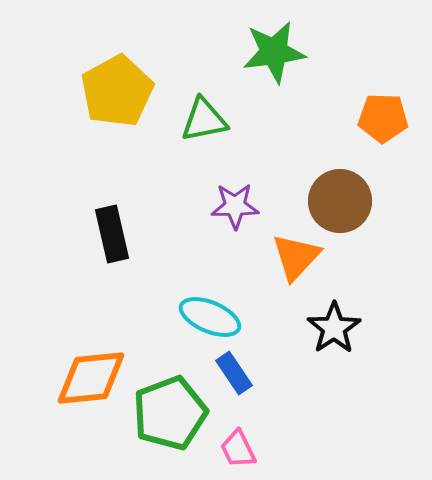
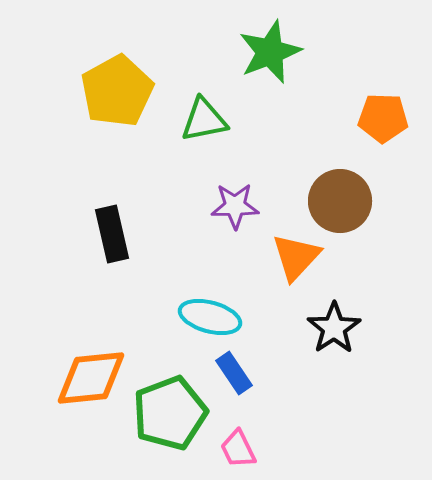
green star: moved 4 px left; rotated 14 degrees counterclockwise
cyan ellipse: rotated 8 degrees counterclockwise
